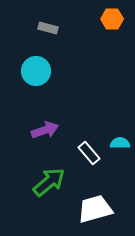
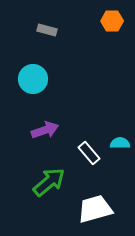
orange hexagon: moved 2 px down
gray rectangle: moved 1 px left, 2 px down
cyan circle: moved 3 px left, 8 px down
